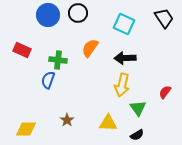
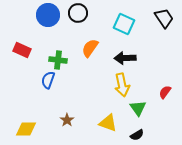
yellow arrow: rotated 25 degrees counterclockwise
yellow triangle: rotated 18 degrees clockwise
